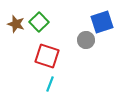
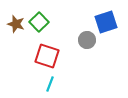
blue square: moved 4 px right
gray circle: moved 1 px right
